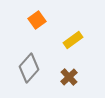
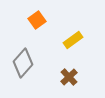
gray diamond: moved 6 px left, 5 px up
